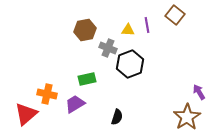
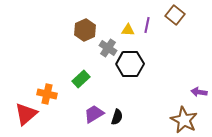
purple line: rotated 21 degrees clockwise
brown hexagon: rotated 15 degrees counterclockwise
gray cross: rotated 12 degrees clockwise
black hexagon: rotated 20 degrees clockwise
green rectangle: moved 6 px left; rotated 30 degrees counterclockwise
purple arrow: rotated 49 degrees counterclockwise
purple trapezoid: moved 19 px right, 10 px down
brown star: moved 3 px left, 3 px down; rotated 12 degrees counterclockwise
